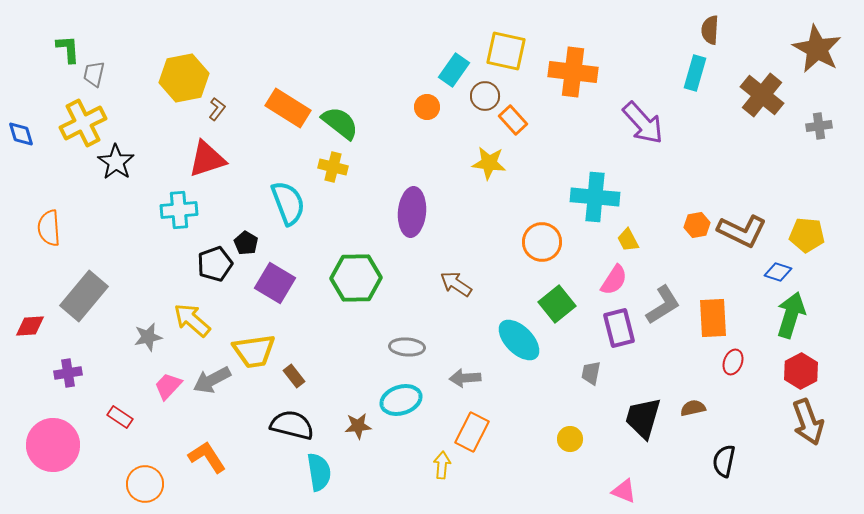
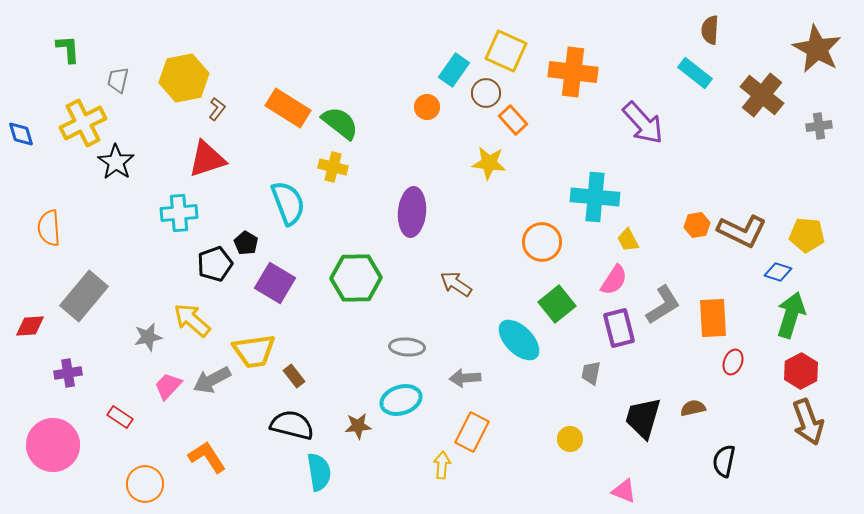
yellow square at (506, 51): rotated 12 degrees clockwise
cyan rectangle at (695, 73): rotated 68 degrees counterclockwise
gray trapezoid at (94, 74): moved 24 px right, 6 px down
brown circle at (485, 96): moved 1 px right, 3 px up
cyan cross at (179, 210): moved 3 px down
